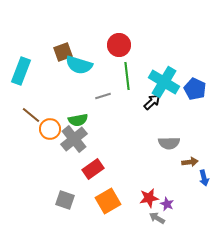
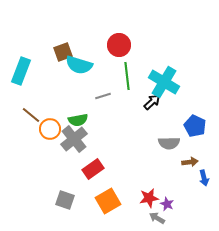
blue pentagon: moved 37 px down
